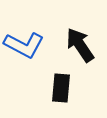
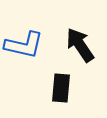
blue L-shape: rotated 15 degrees counterclockwise
